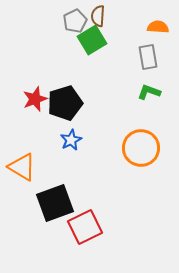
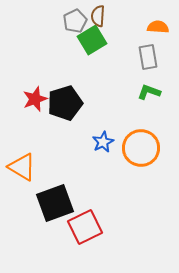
blue star: moved 32 px right, 2 px down
